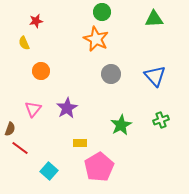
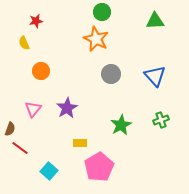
green triangle: moved 1 px right, 2 px down
